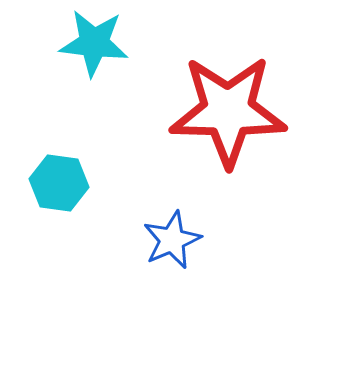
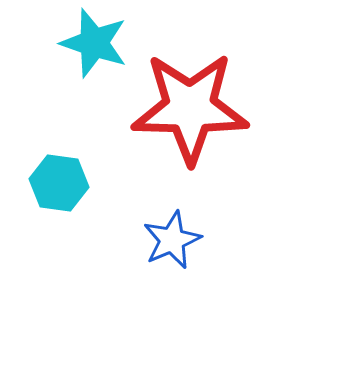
cyan star: rotated 12 degrees clockwise
red star: moved 38 px left, 3 px up
